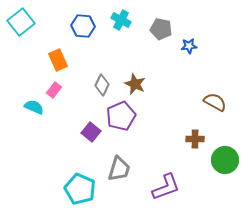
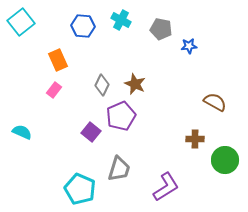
cyan semicircle: moved 12 px left, 25 px down
purple L-shape: rotated 12 degrees counterclockwise
